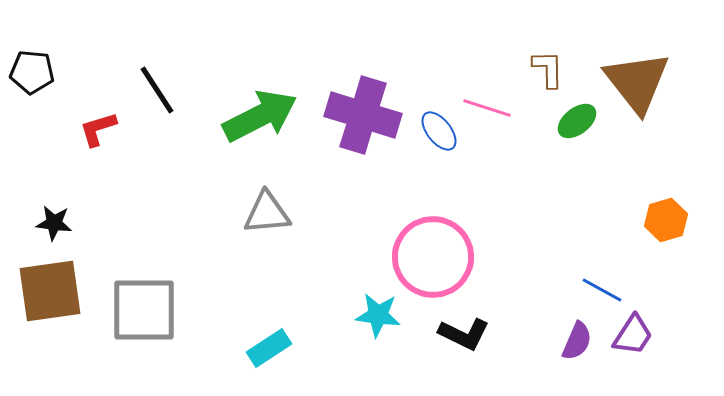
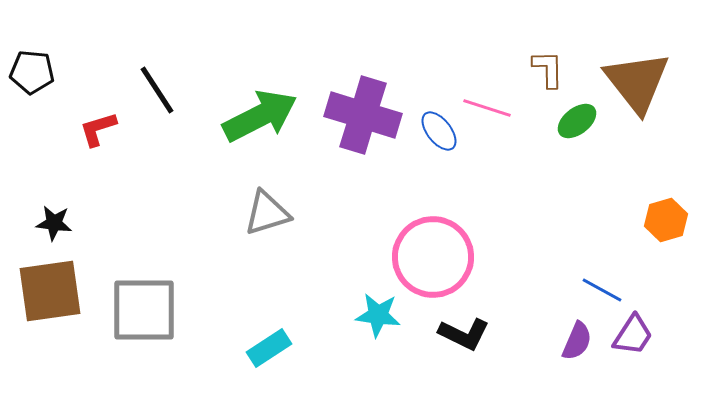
gray triangle: rotated 12 degrees counterclockwise
